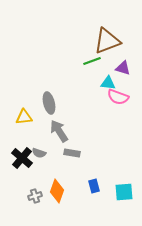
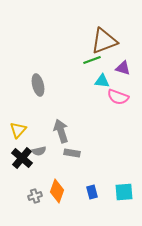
brown triangle: moved 3 px left
green line: moved 1 px up
cyan triangle: moved 6 px left, 2 px up
gray ellipse: moved 11 px left, 18 px up
yellow triangle: moved 6 px left, 13 px down; rotated 42 degrees counterclockwise
gray arrow: moved 2 px right; rotated 15 degrees clockwise
gray semicircle: moved 2 px up; rotated 32 degrees counterclockwise
blue rectangle: moved 2 px left, 6 px down
